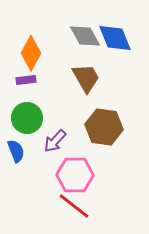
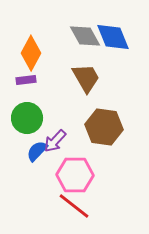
blue diamond: moved 2 px left, 1 px up
blue semicircle: moved 21 px right; rotated 115 degrees counterclockwise
